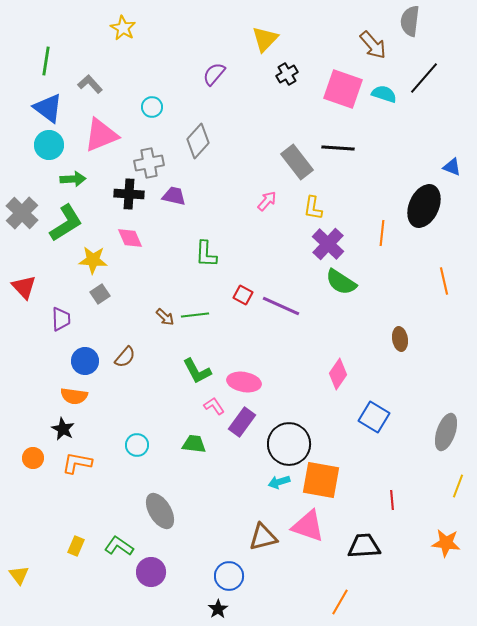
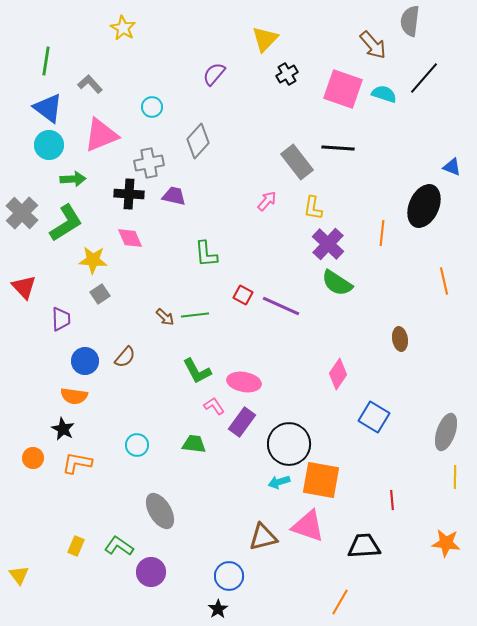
green L-shape at (206, 254): rotated 8 degrees counterclockwise
green semicircle at (341, 282): moved 4 px left, 1 px down
yellow line at (458, 486): moved 3 px left, 9 px up; rotated 20 degrees counterclockwise
